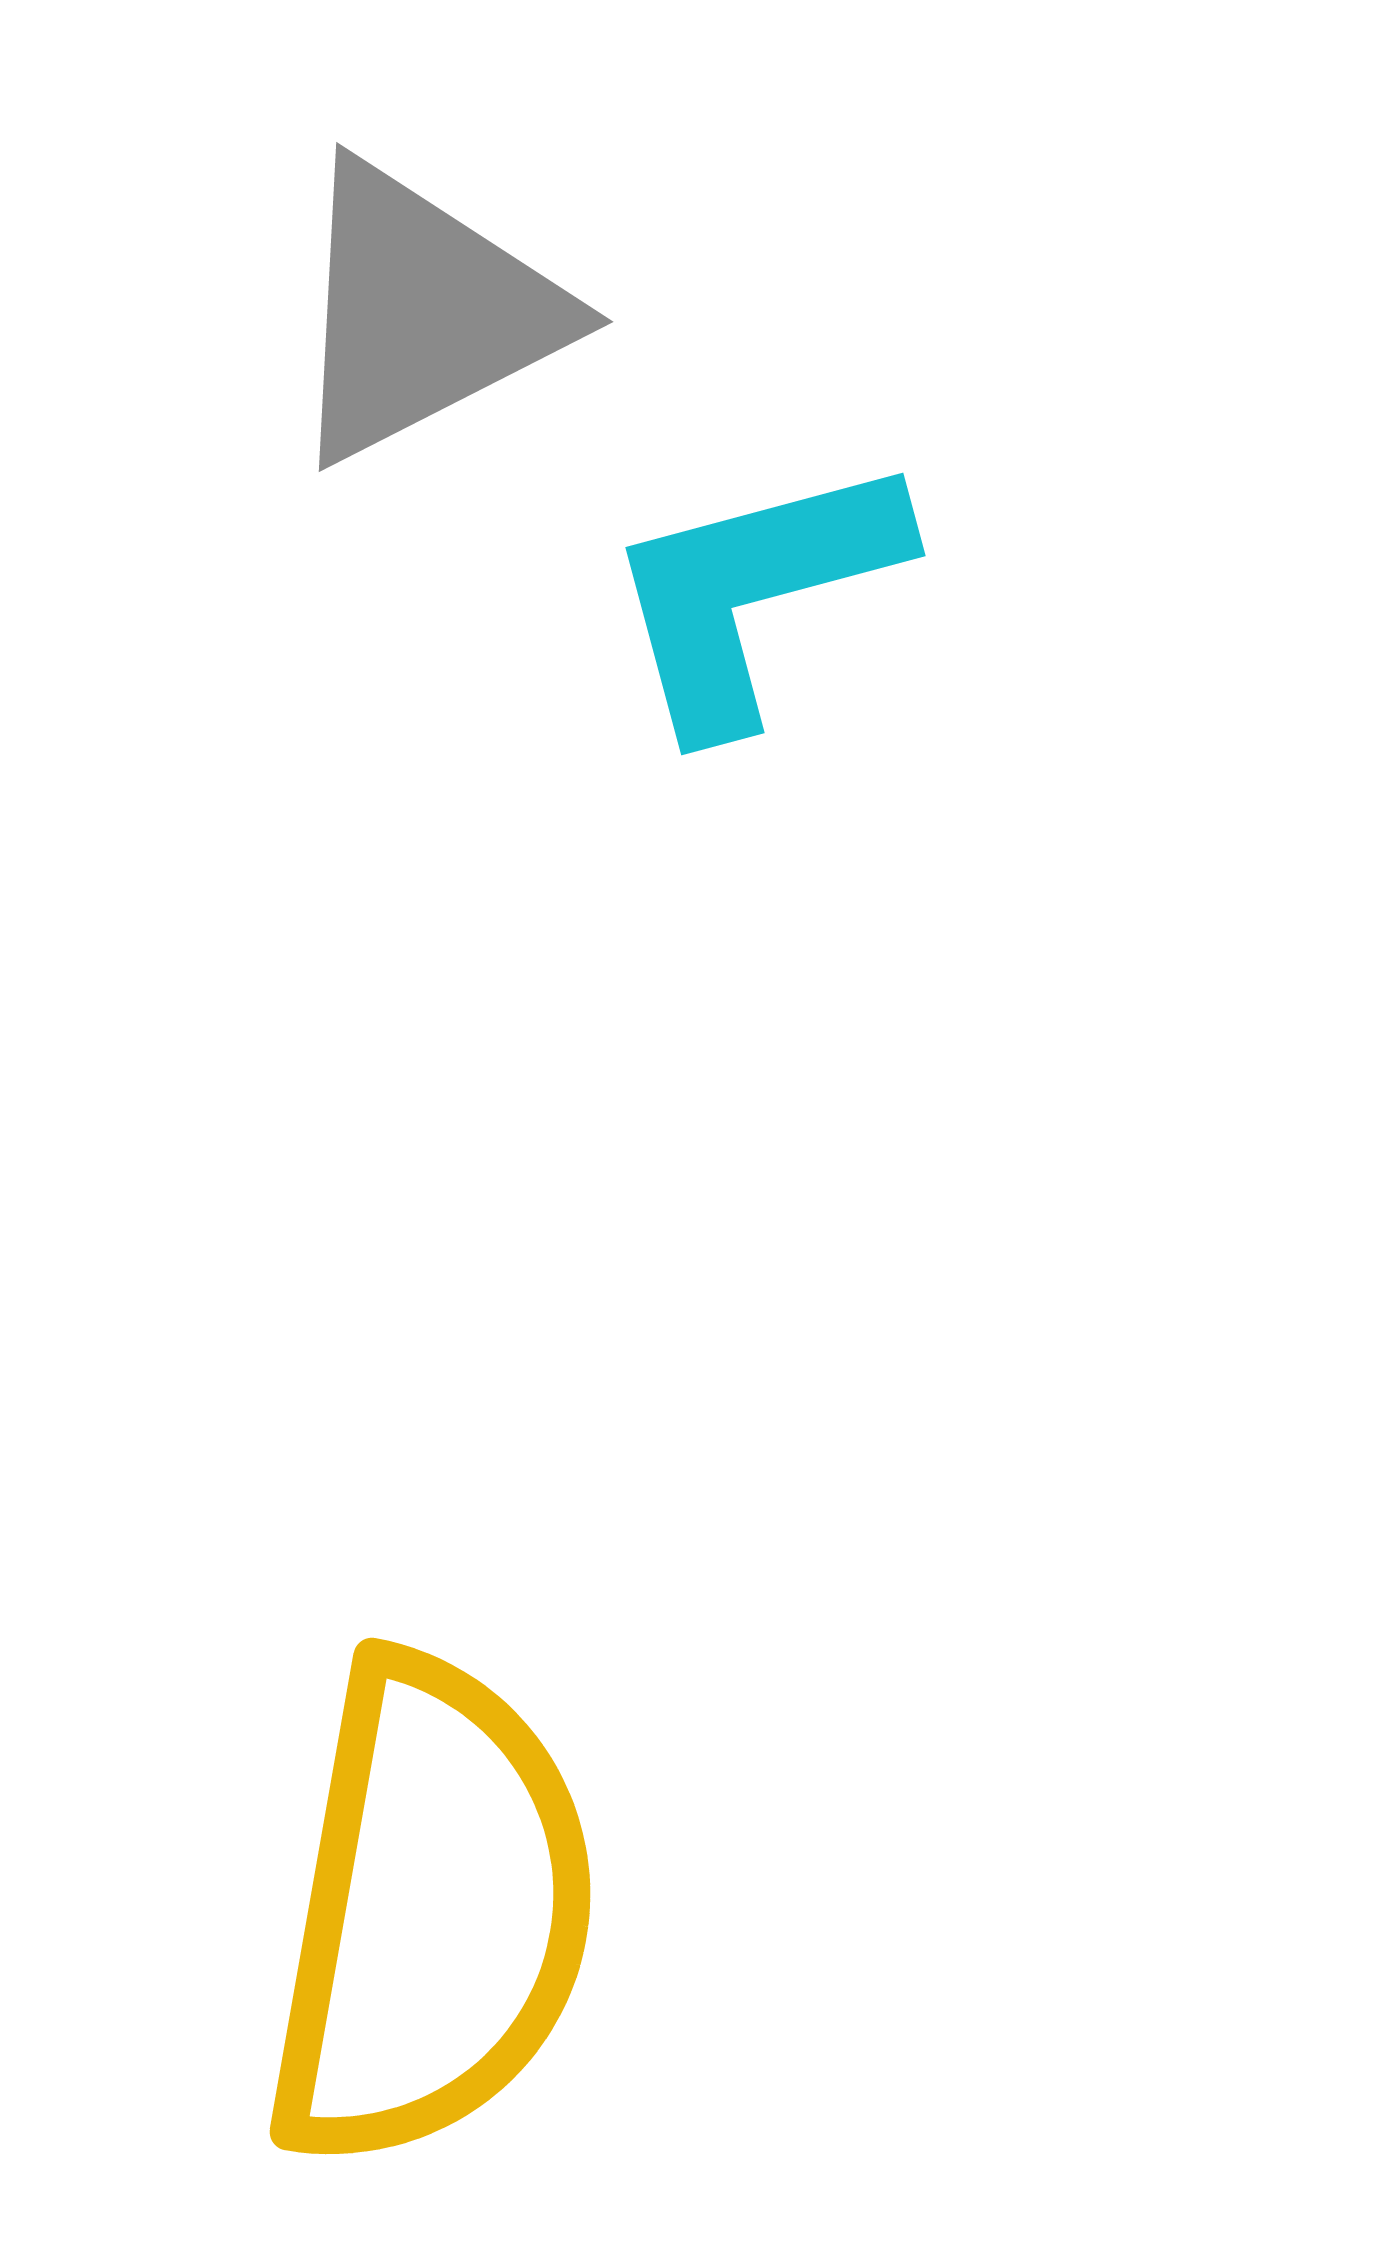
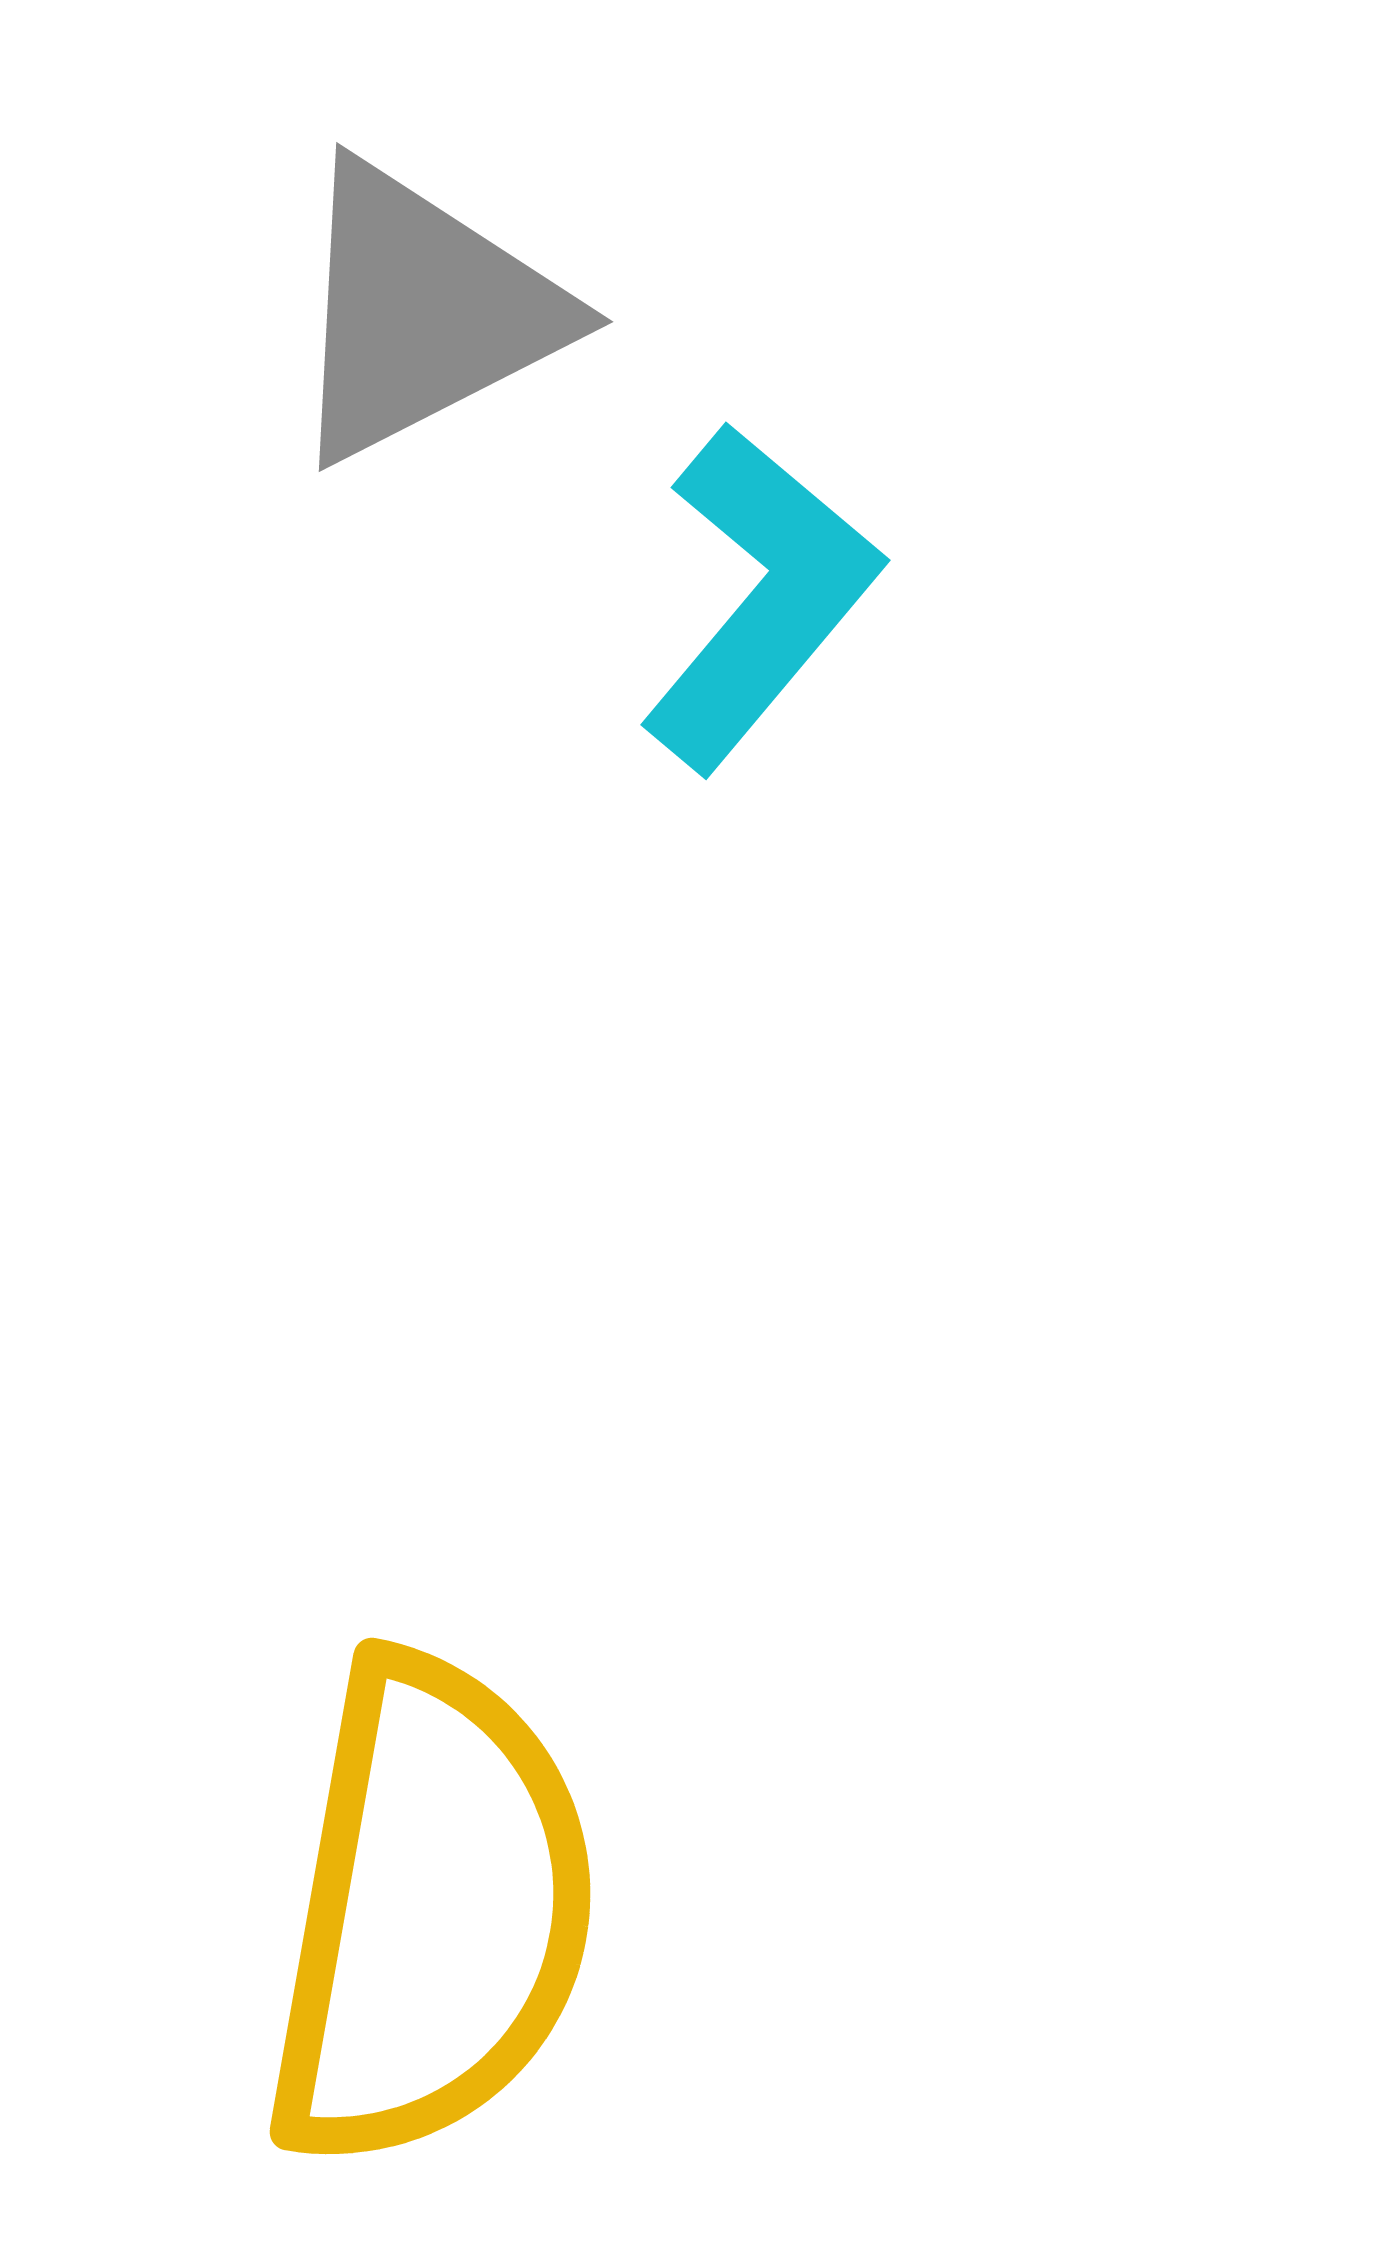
cyan L-shape: moved 6 px right, 5 px down; rotated 145 degrees clockwise
